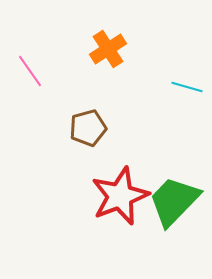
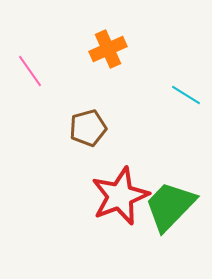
orange cross: rotated 9 degrees clockwise
cyan line: moved 1 px left, 8 px down; rotated 16 degrees clockwise
green trapezoid: moved 4 px left, 5 px down
